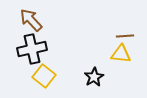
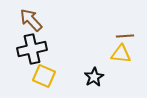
yellow square: rotated 15 degrees counterclockwise
